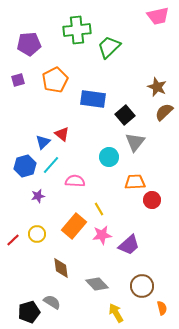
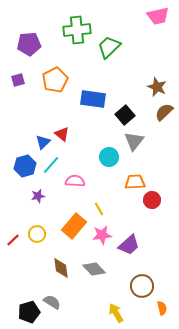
gray triangle: moved 1 px left, 1 px up
gray diamond: moved 3 px left, 15 px up
